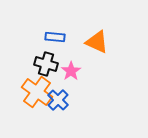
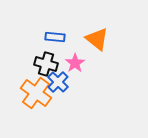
orange triangle: moved 3 px up; rotated 15 degrees clockwise
pink star: moved 4 px right, 8 px up
orange cross: moved 1 px left, 1 px down
blue cross: moved 18 px up
